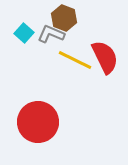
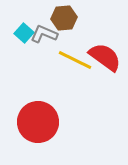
brown hexagon: rotated 25 degrees counterclockwise
gray L-shape: moved 7 px left
red semicircle: rotated 28 degrees counterclockwise
